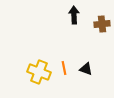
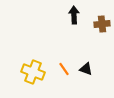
orange line: moved 1 px down; rotated 24 degrees counterclockwise
yellow cross: moved 6 px left
